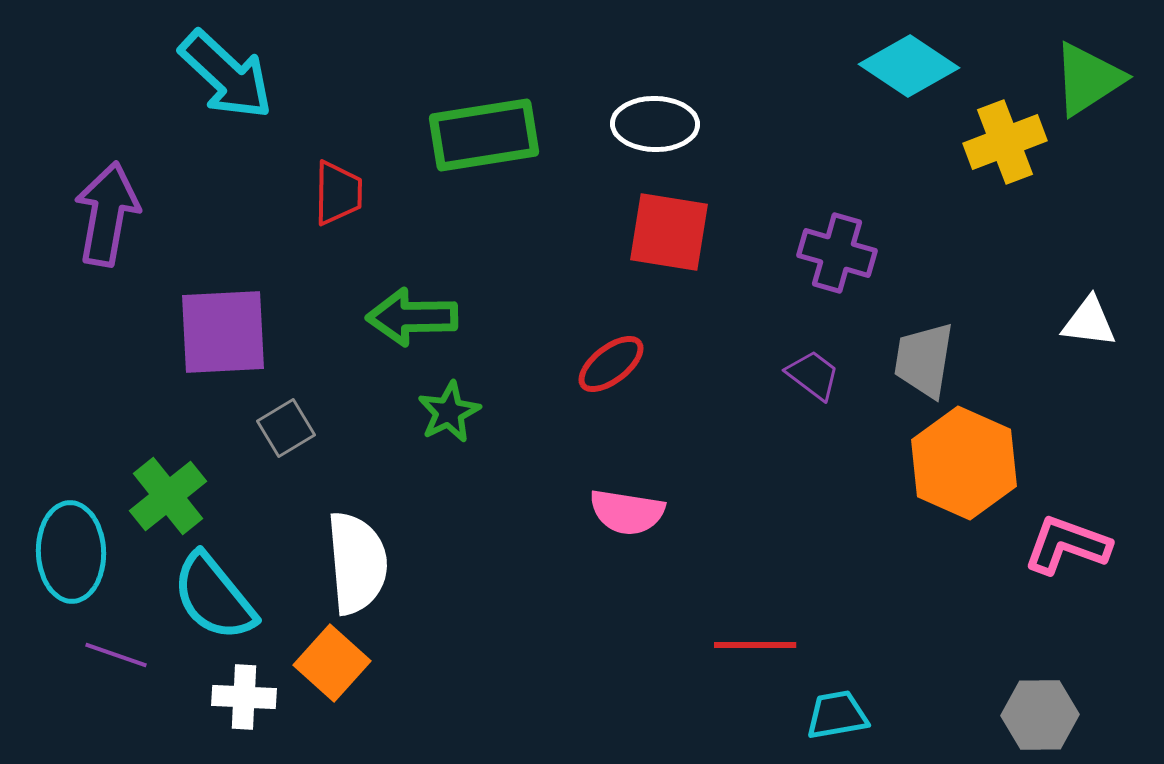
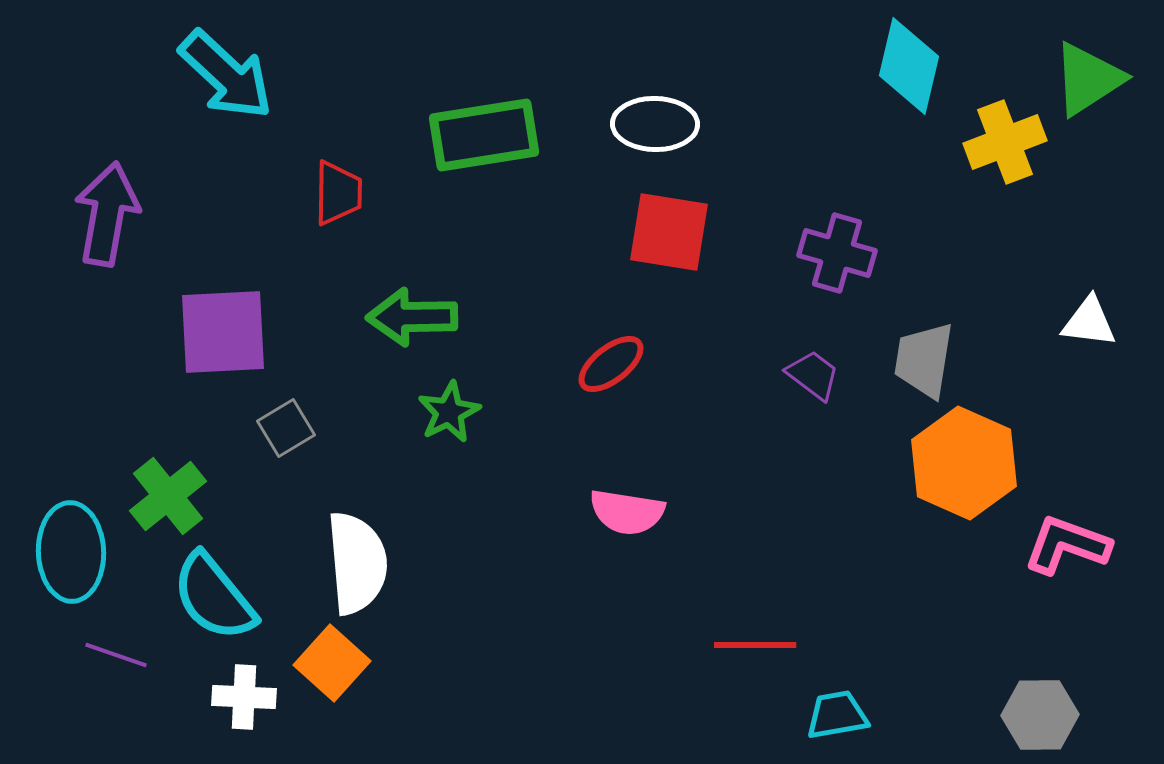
cyan diamond: rotated 70 degrees clockwise
